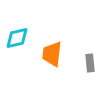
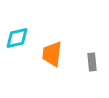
gray rectangle: moved 2 px right, 1 px up
